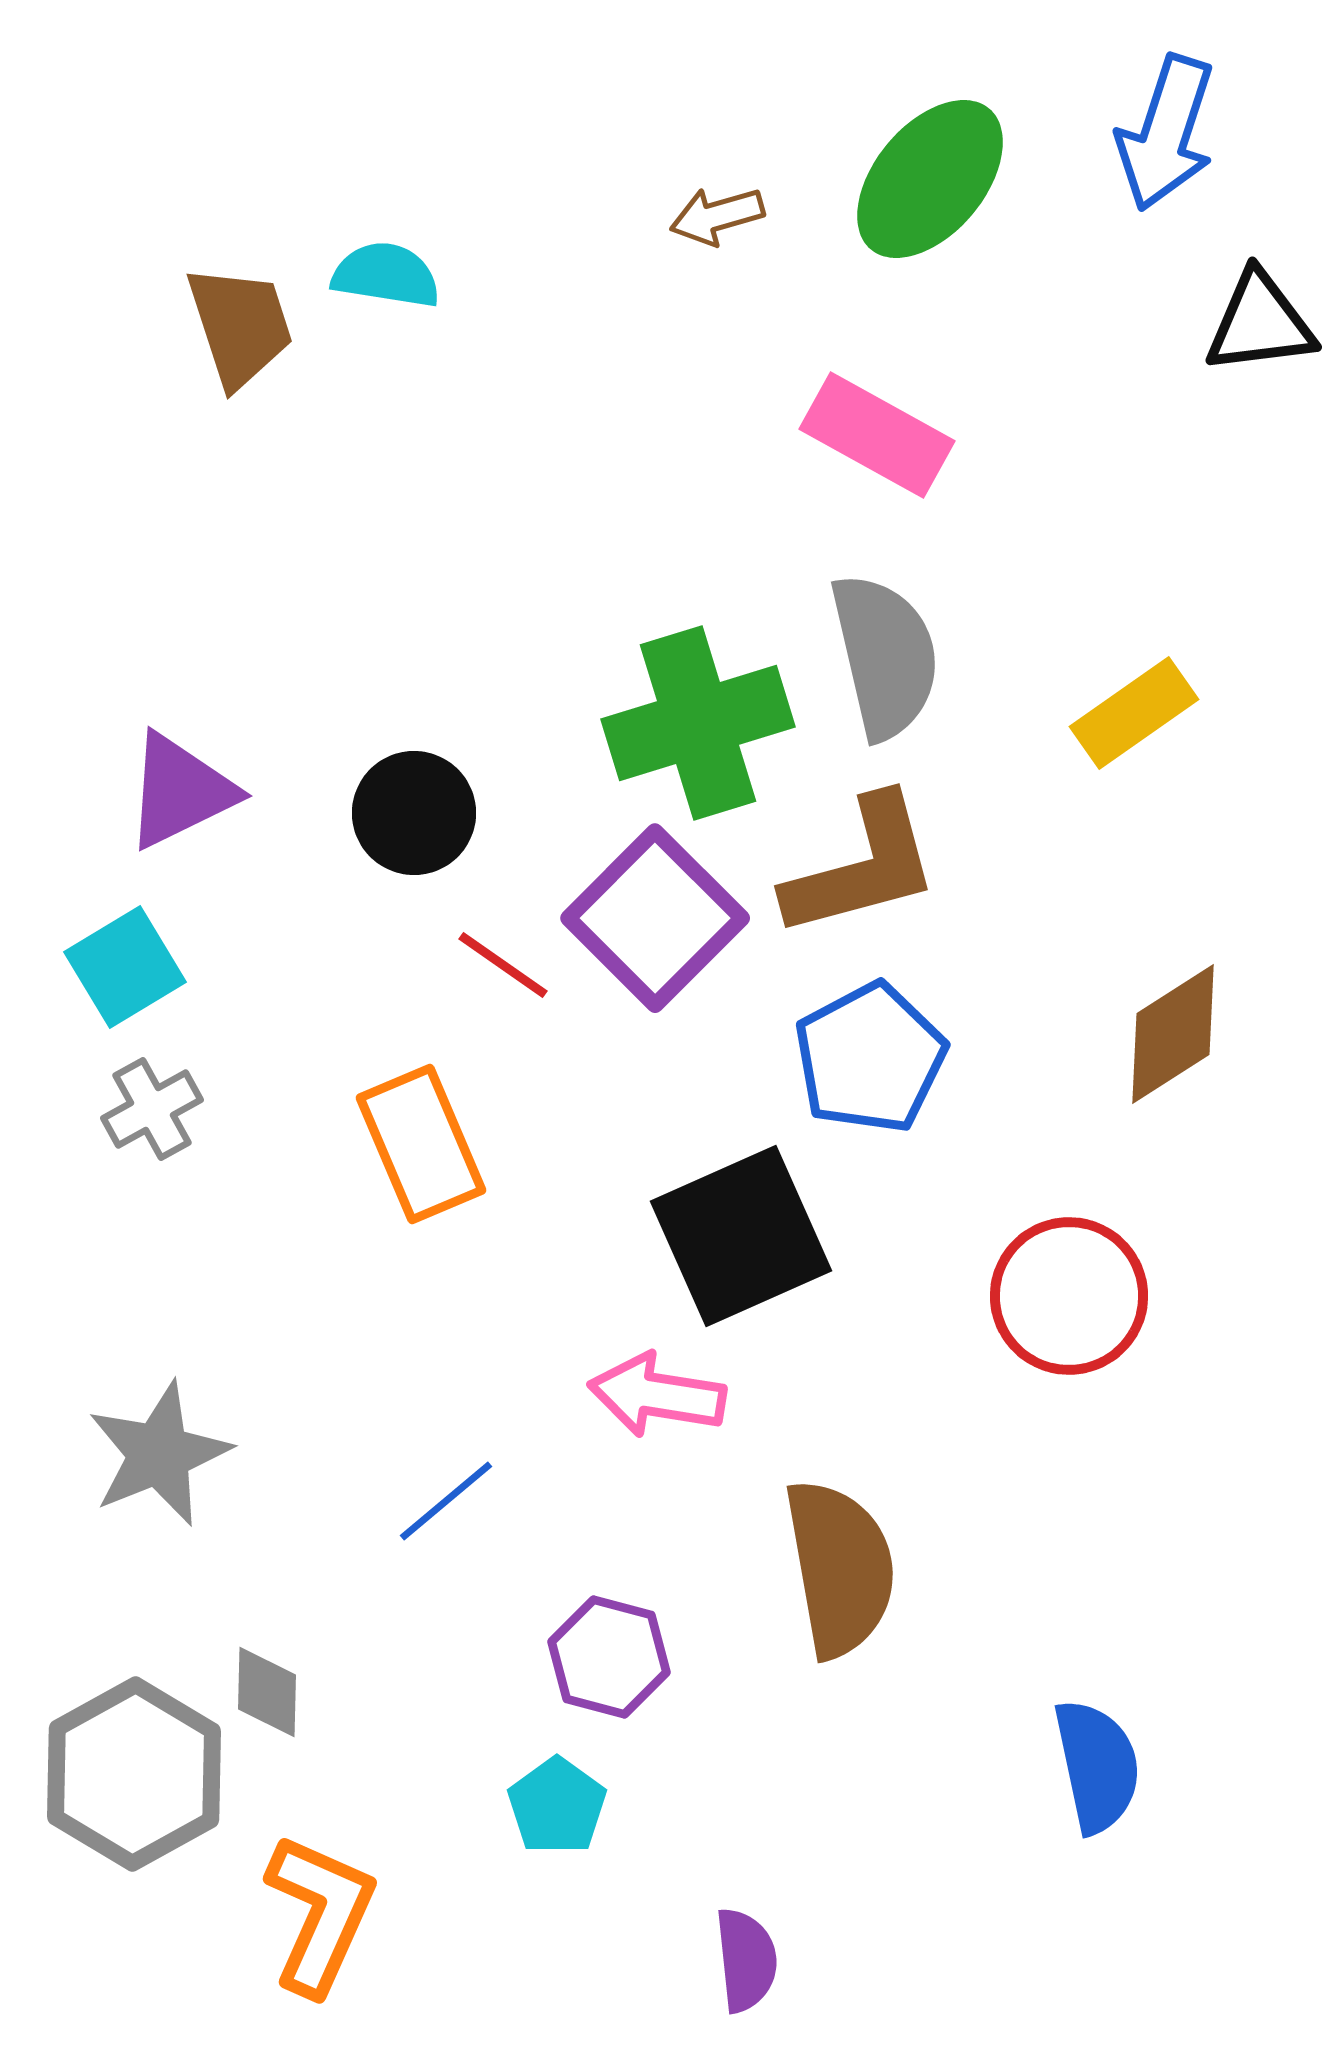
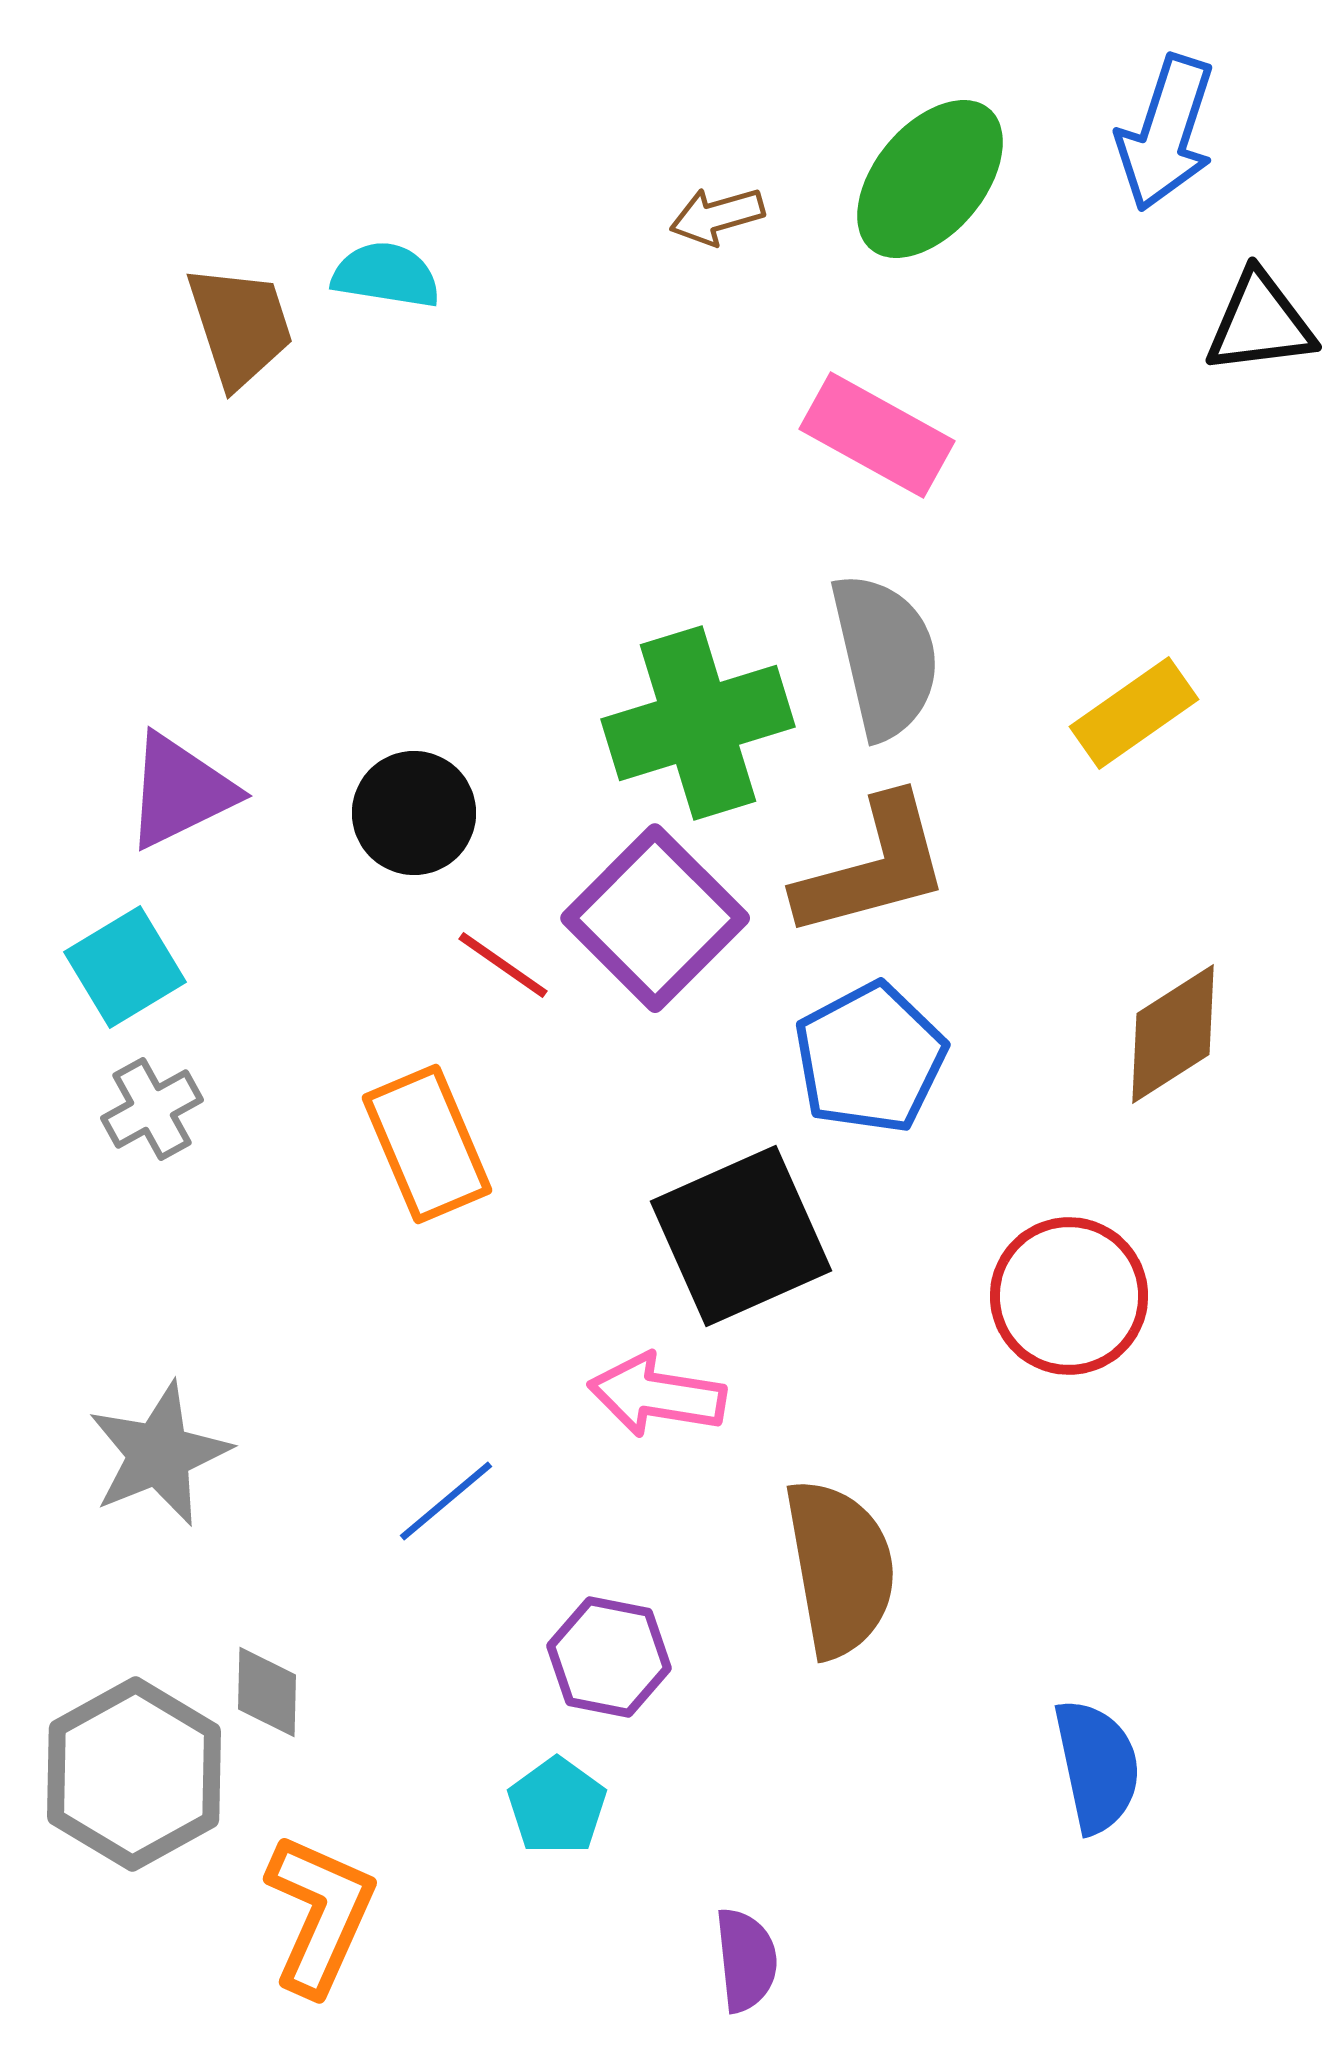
brown L-shape: moved 11 px right
orange rectangle: moved 6 px right
purple hexagon: rotated 4 degrees counterclockwise
